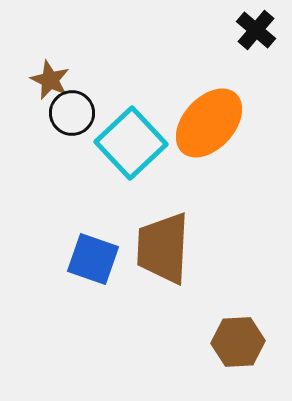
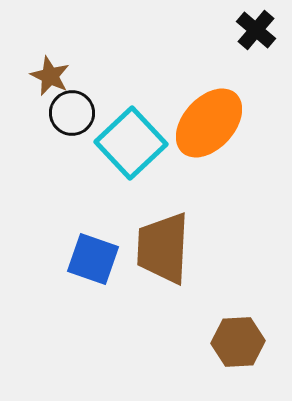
brown star: moved 4 px up
